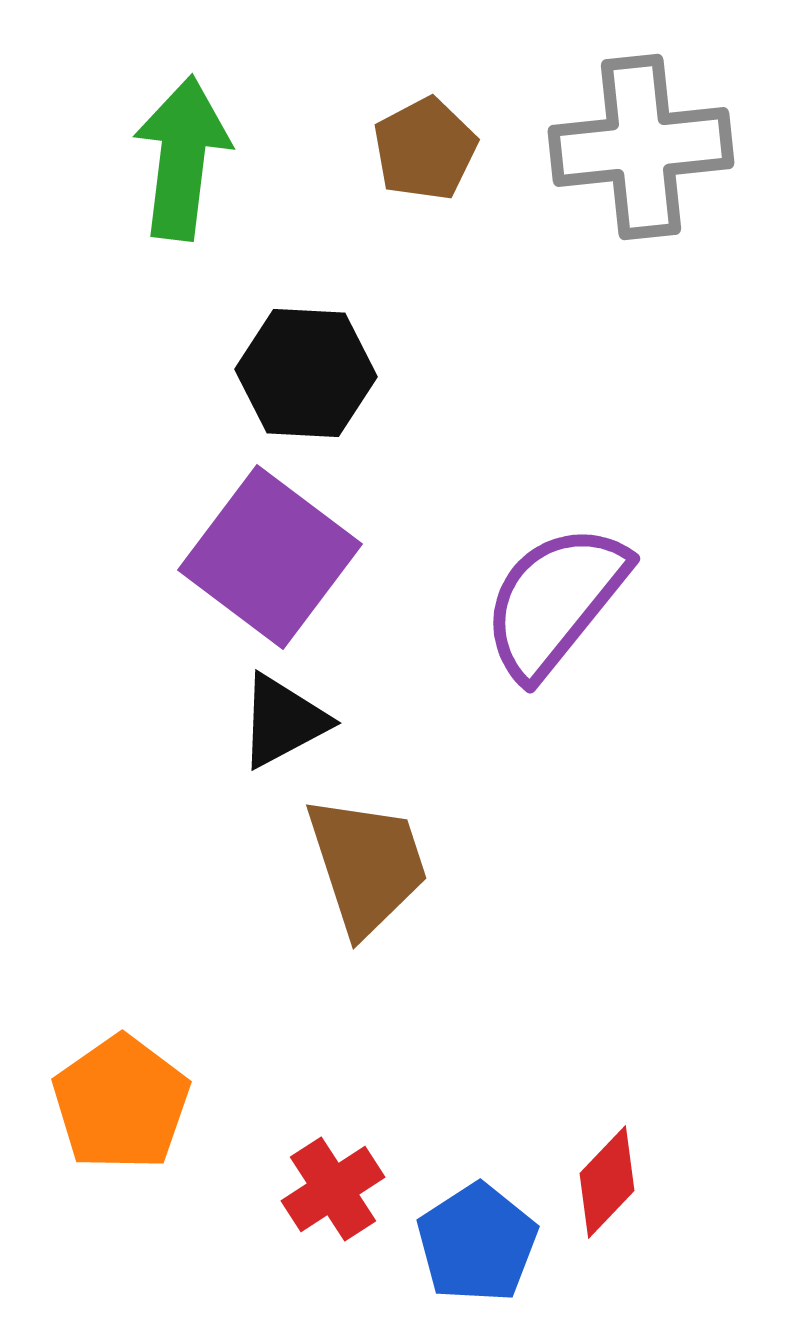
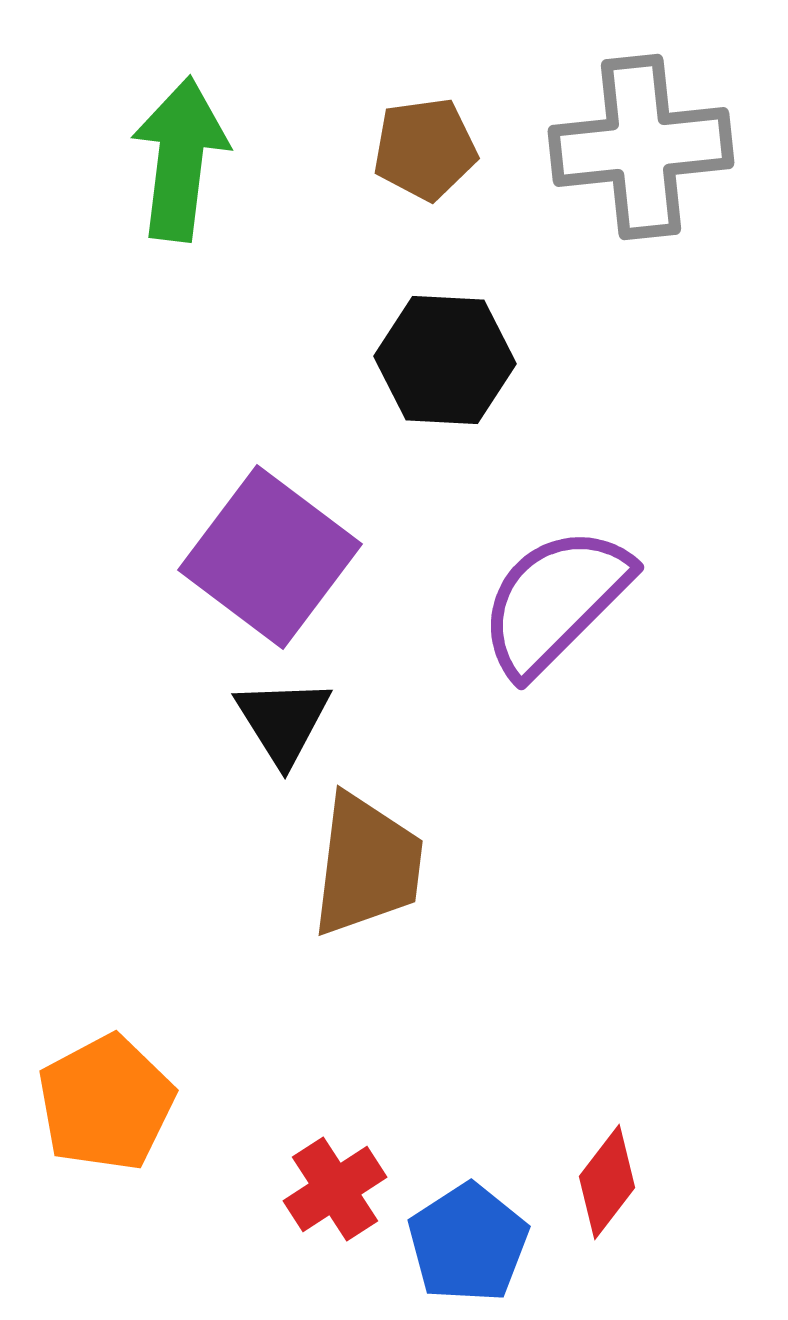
brown pentagon: rotated 20 degrees clockwise
green arrow: moved 2 px left, 1 px down
black hexagon: moved 139 px right, 13 px up
purple semicircle: rotated 6 degrees clockwise
black triangle: rotated 34 degrees counterclockwise
brown trapezoid: rotated 25 degrees clockwise
orange pentagon: moved 15 px left; rotated 7 degrees clockwise
red diamond: rotated 6 degrees counterclockwise
red cross: moved 2 px right
blue pentagon: moved 9 px left
